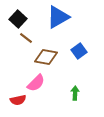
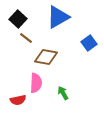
blue square: moved 10 px right, 8 px up
pink semicircle: rotated 42 degrees counterclockwise
green arrow: moved 12 px left; rotated 32 degrees counterclockwise
